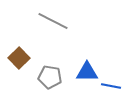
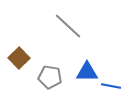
gray line: moved 15 px right, 5 px down; rotated 16 degrees clockwise
